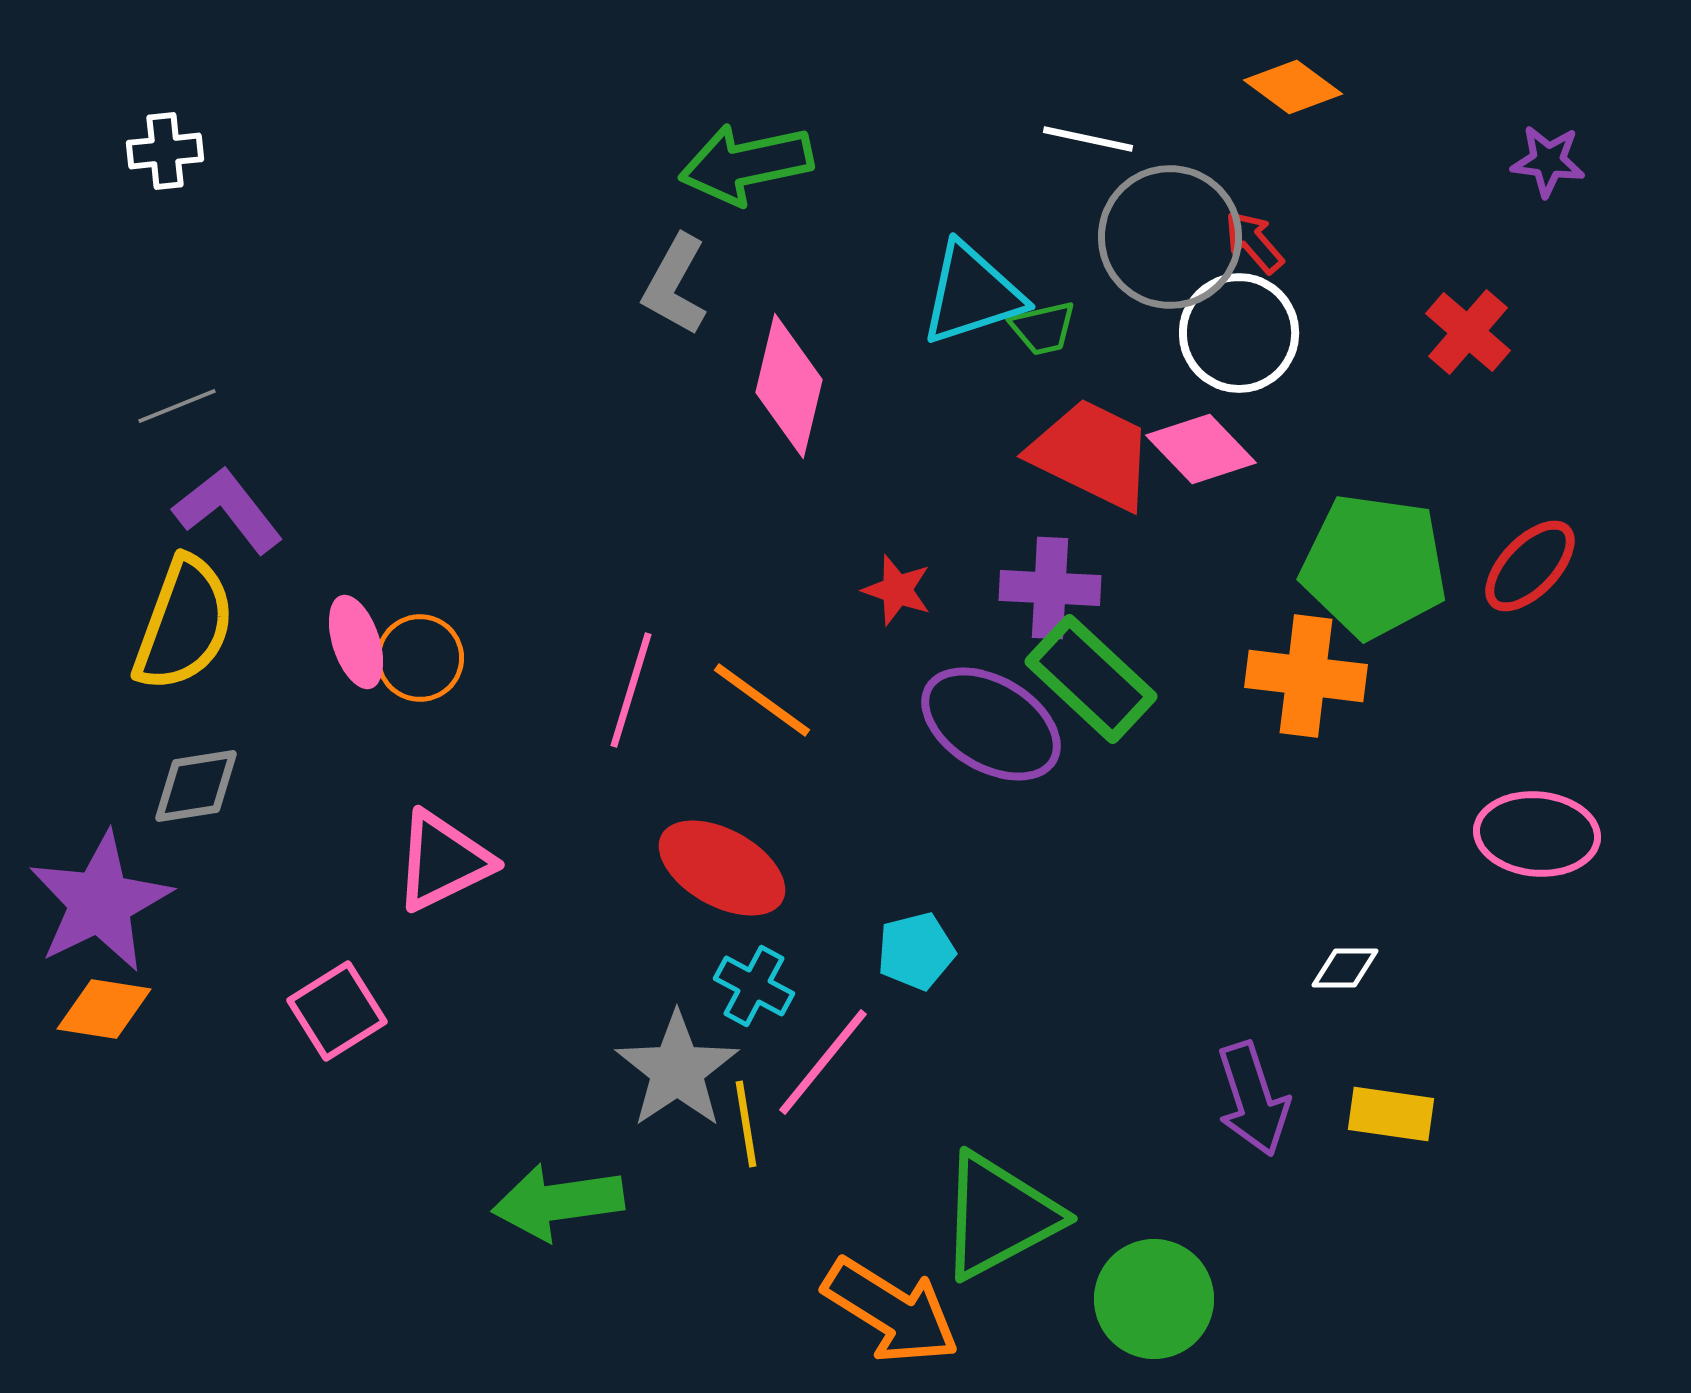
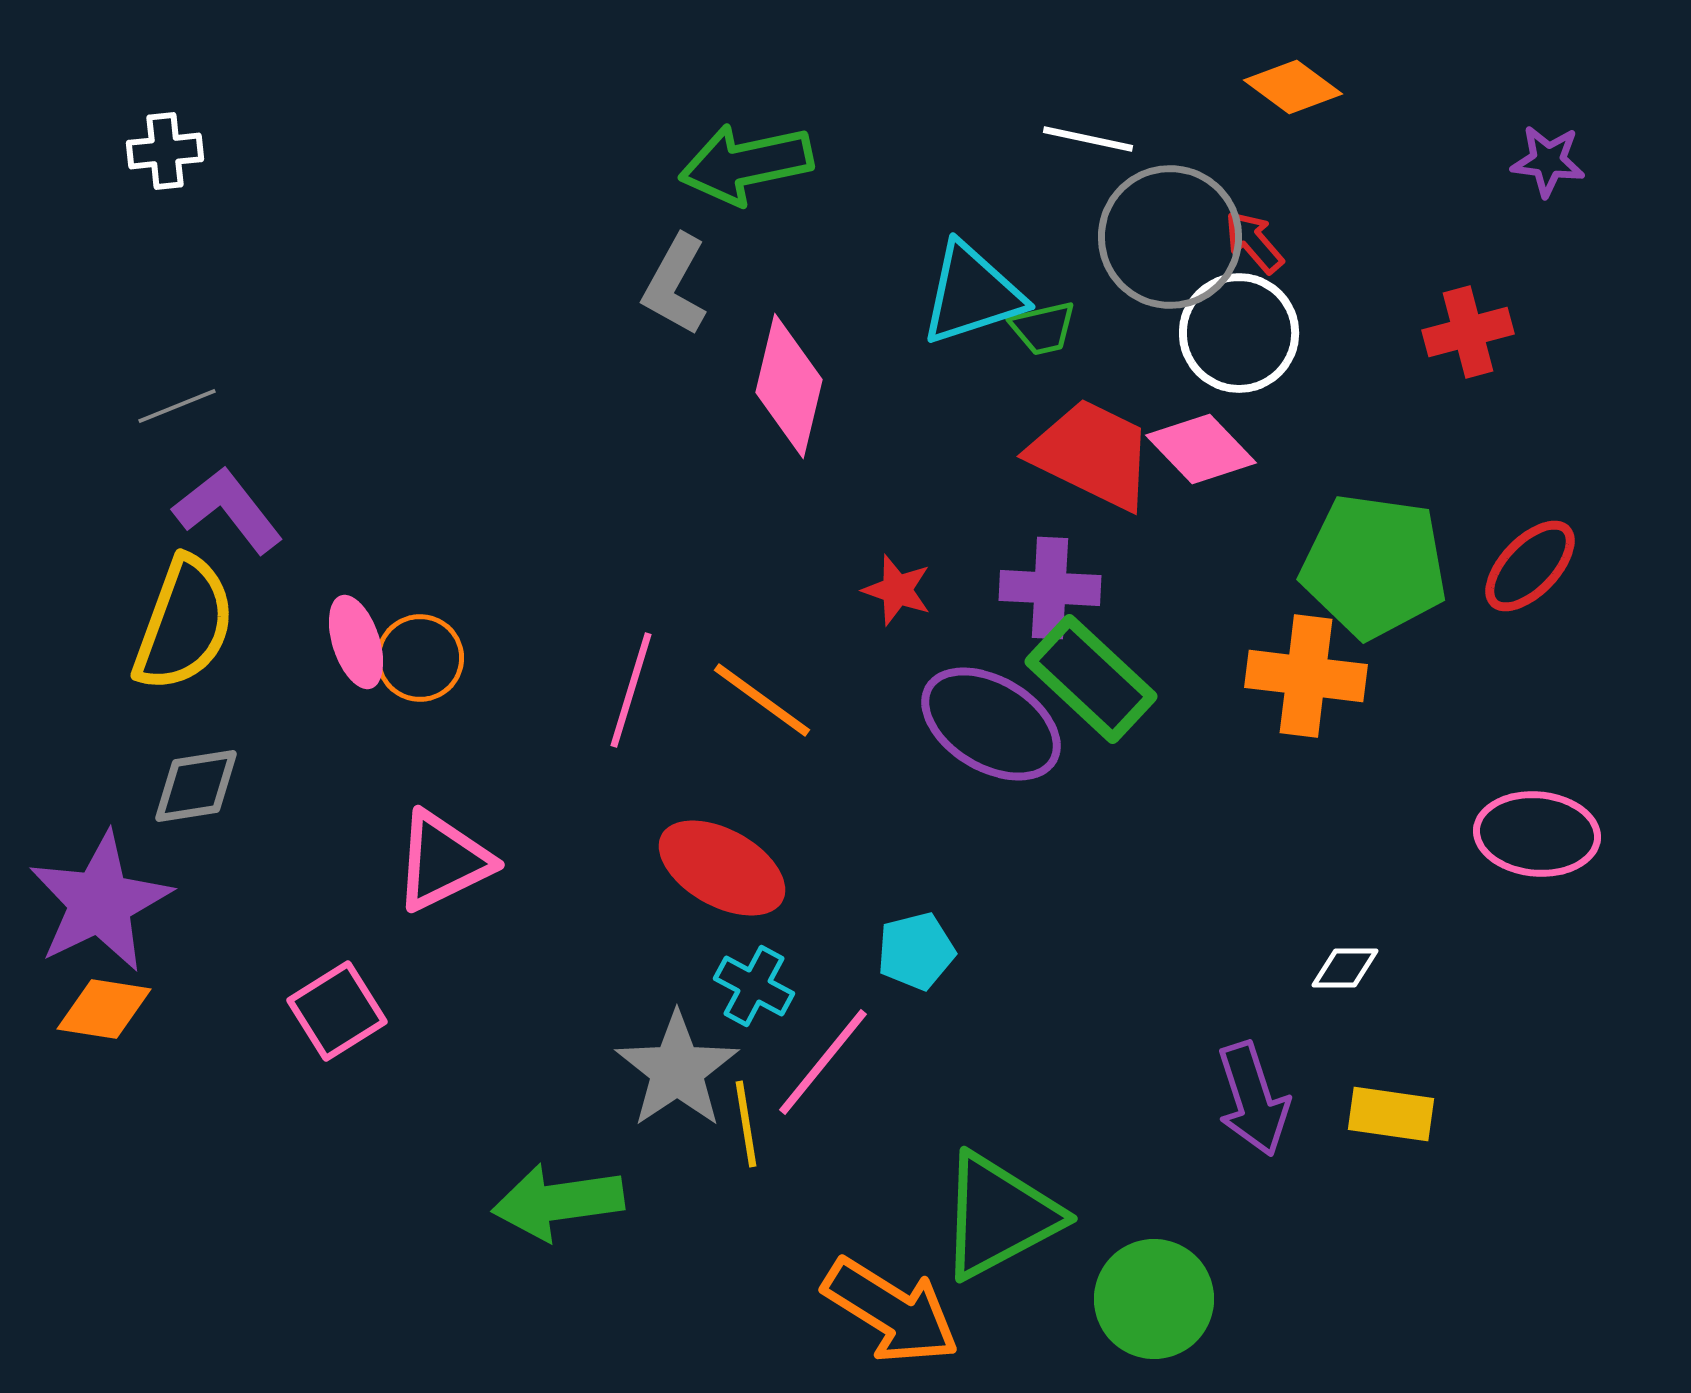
red cross at (1468, 332): rotated 34 degrees clockwise
